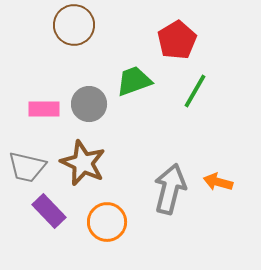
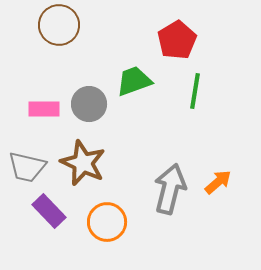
brown circle: moved 15 px left
green line: rotated 21 degrees counterclockwise
orange arrow: rotated 124 degrees clockwise
